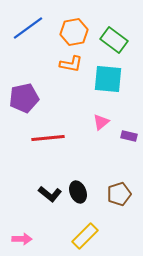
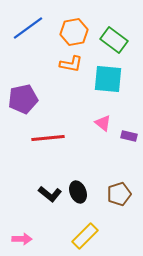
purple pentagon: moved 1 px left, 1 px down
pink triangle: moved 2 px right, 1 px down; rotated 42 degrees counterclockwise
